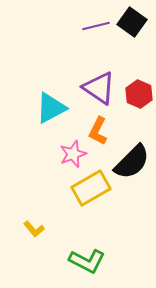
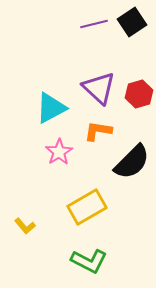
black square: rotated 20 degrees clockwise
purple line: moved 2 px left, 2 px up
purple triangle: rotated 9 degrees clockwise
red hexagon: rotated 20 degrees clockwise
orange L-shape: rotated 72 degrees clockwise
pink star: moved 14 px left, 2 px up; rotated 12 degrees counterclockwise
yellow rectangle: moved 4 px left, 19 px down
yellow L-shape: moved 9 px left, 3 px up
green L-shape: moved 2 px right
